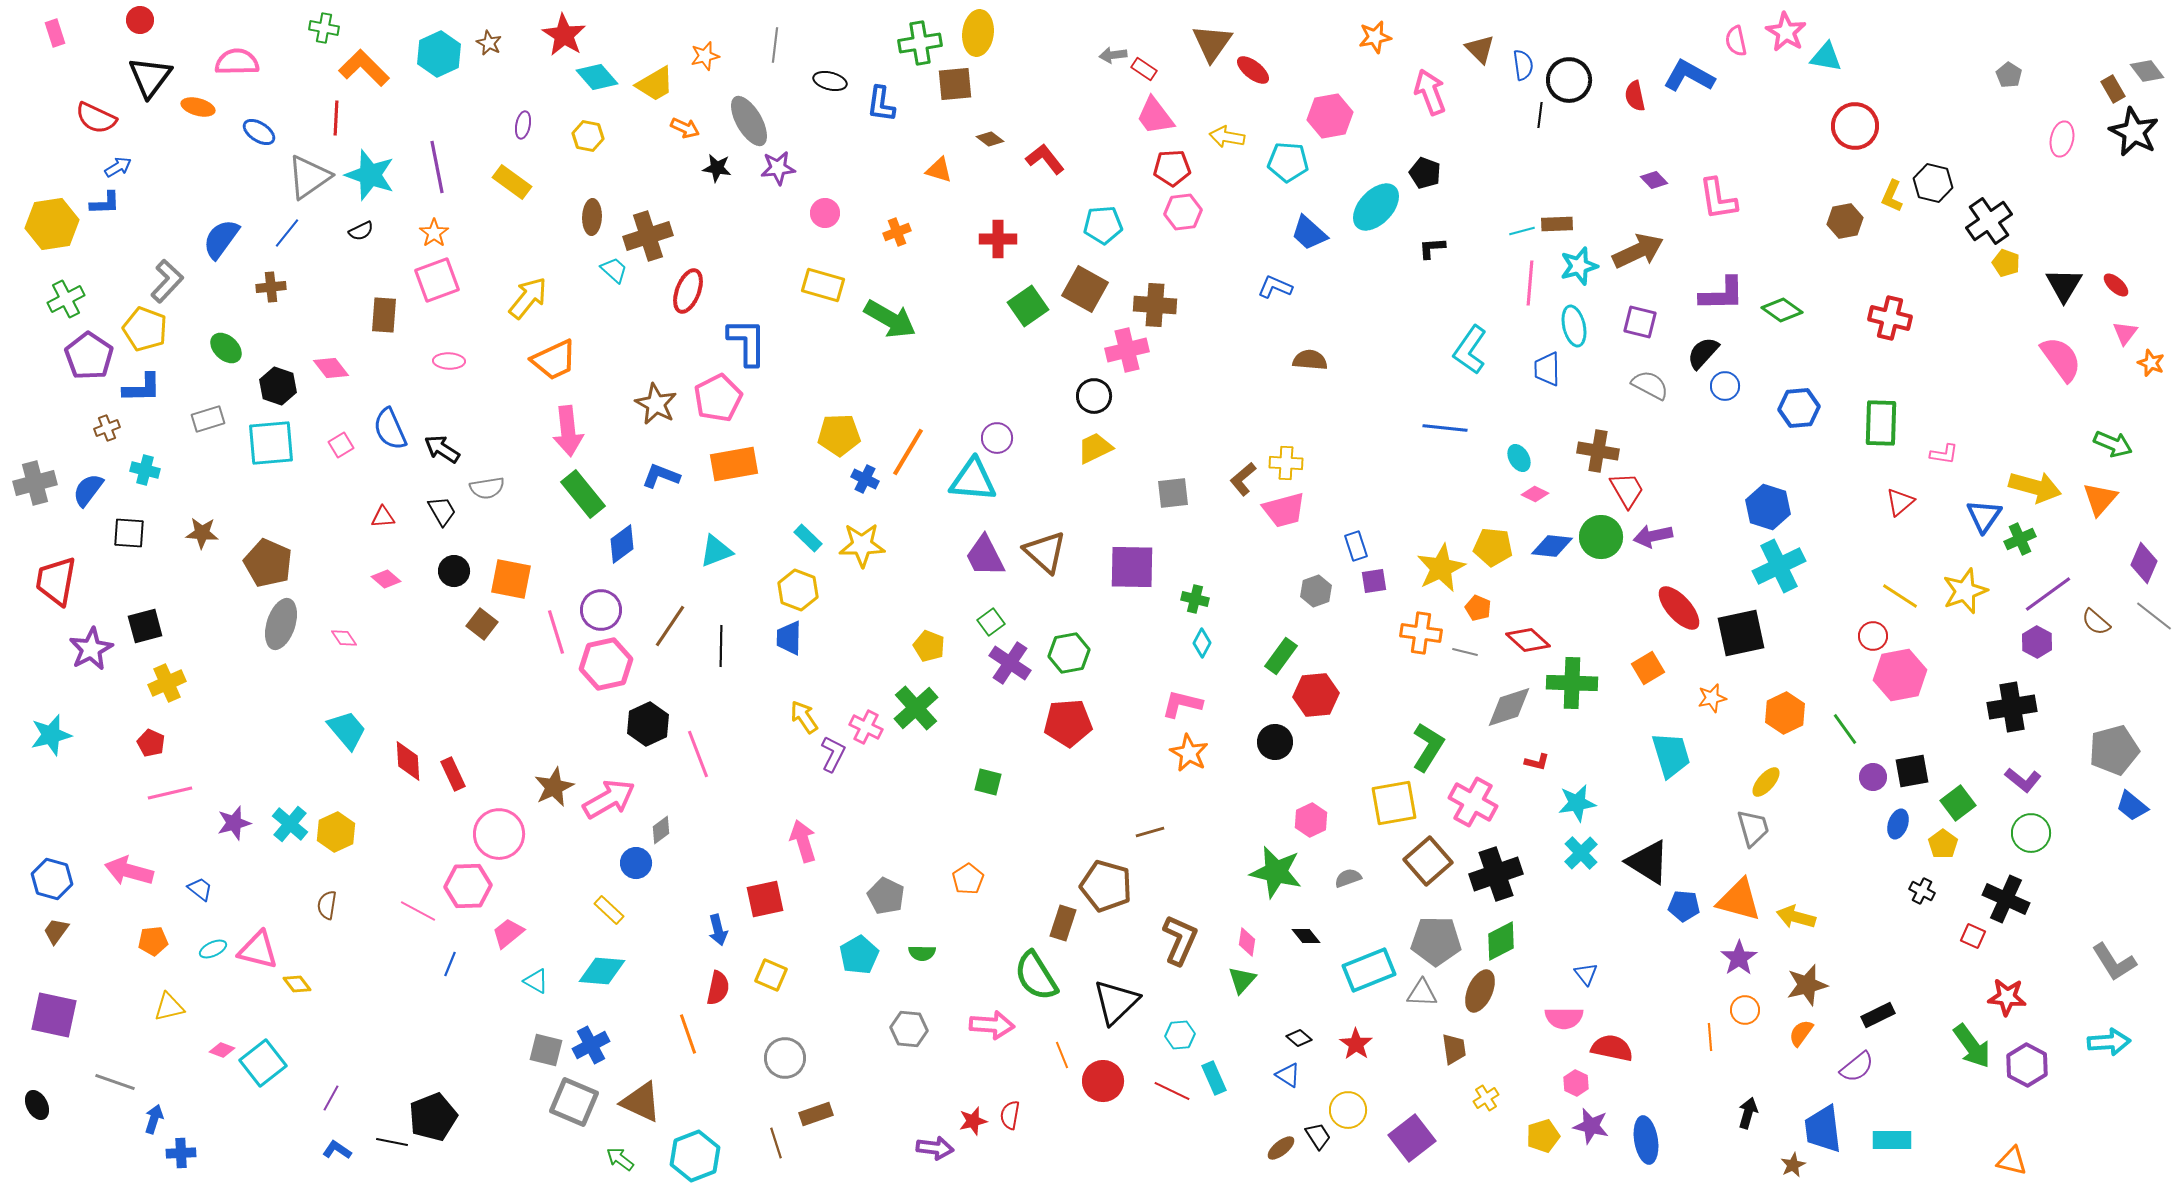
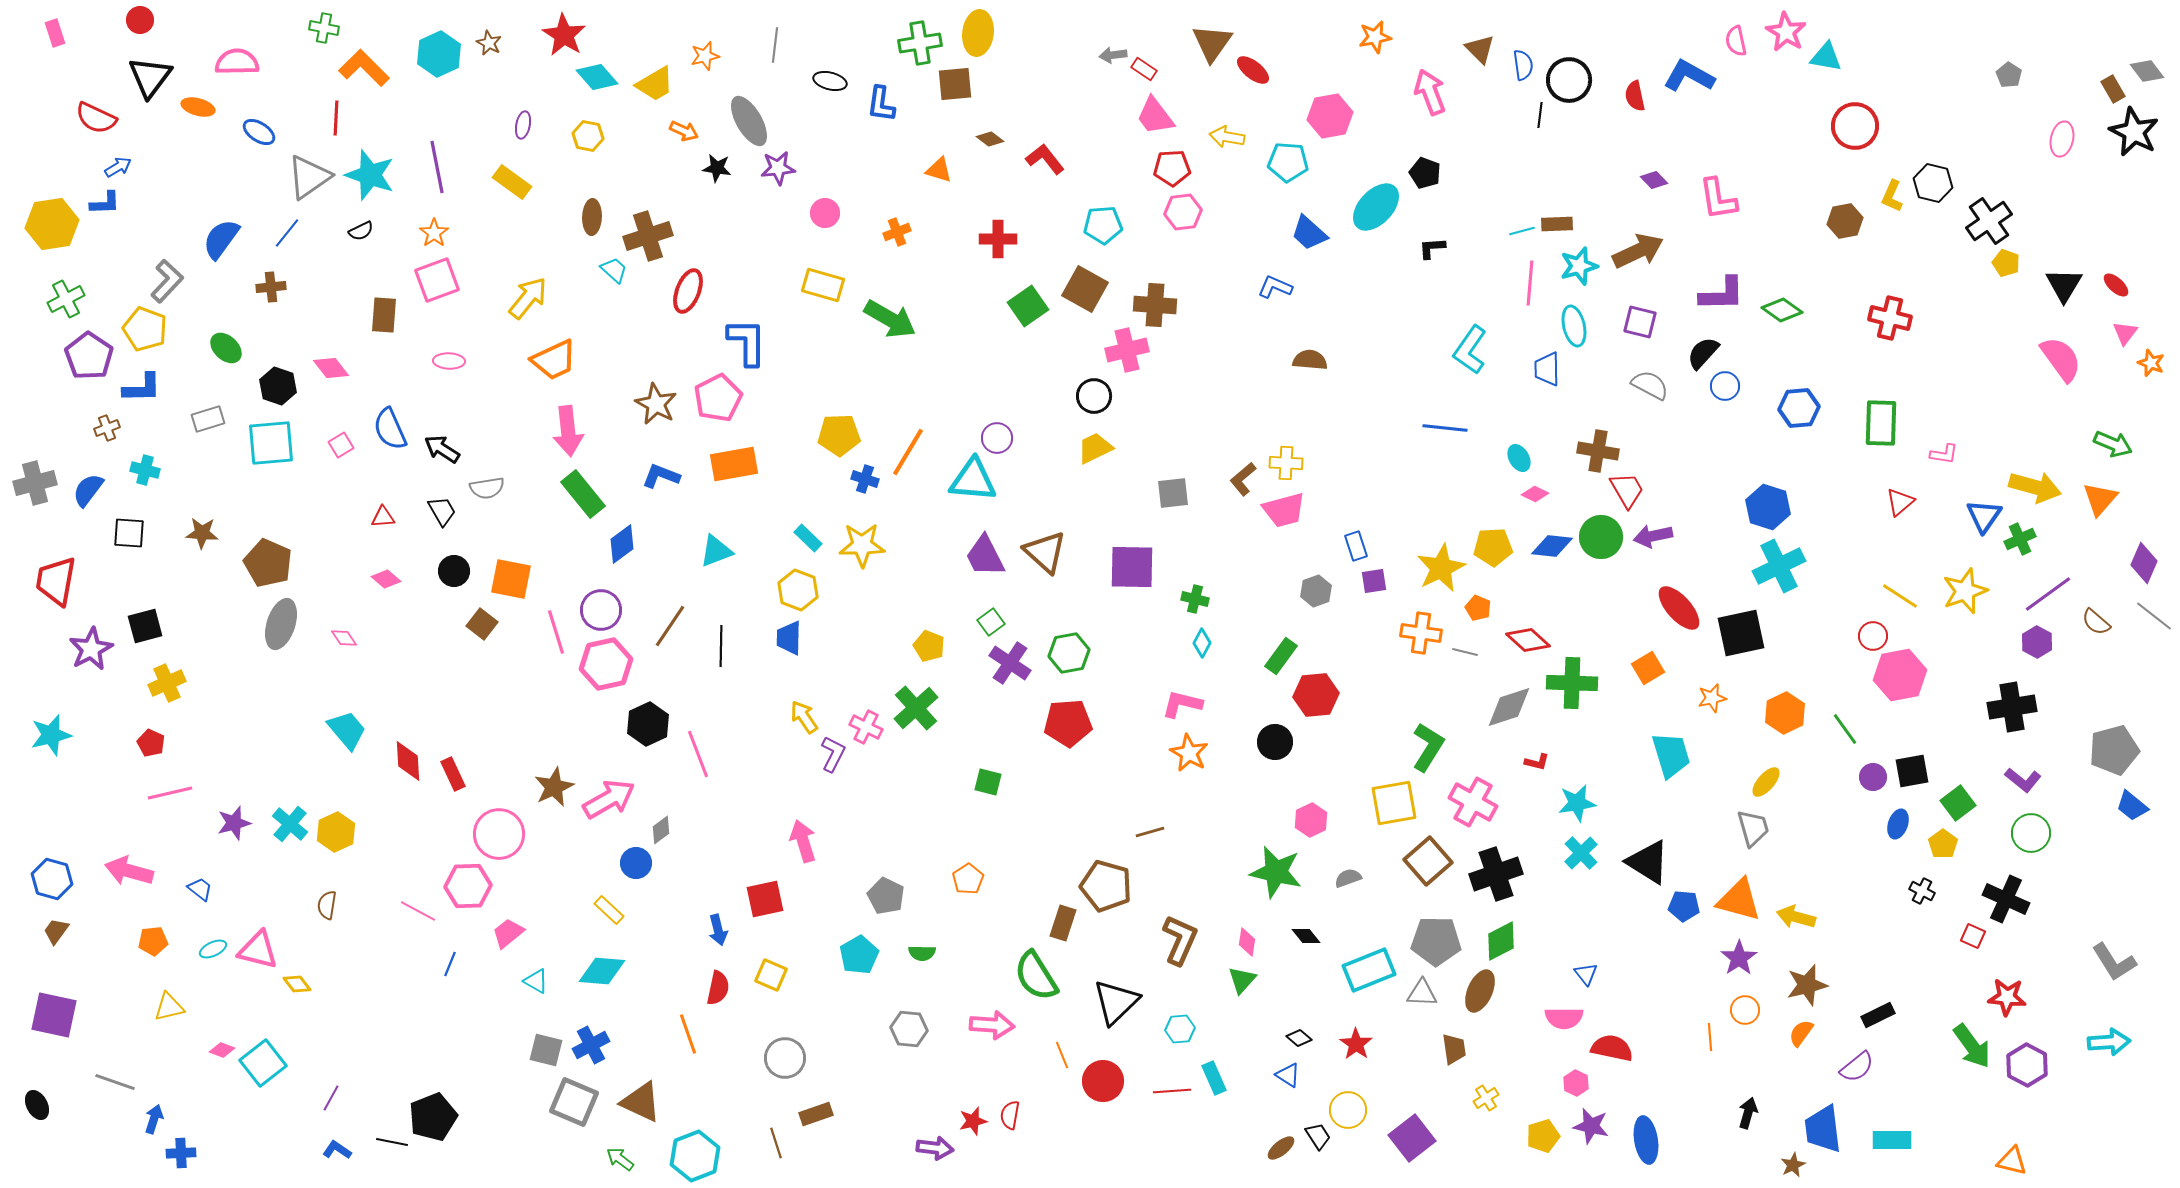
orange arrow at (685, 128): moved 1 px left, 3 px down
blue cross at (865, 479): rotated 8 degrees counterclockwise
yellow pentagon at (1493, 547): rotated 9 degrees counterclockwise
cyan hexagon at (1180, 1035): moved 6 px up
red line at (1172, 1091): rotated 30 degrees counterclockwise
